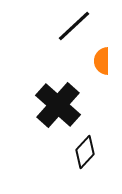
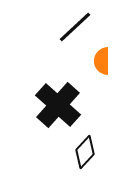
black line: moved 1 px right, 1 px down
